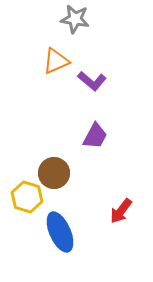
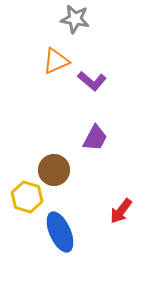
purple trapezoid: moved 2 px down
brown circle: moved 3 px up
